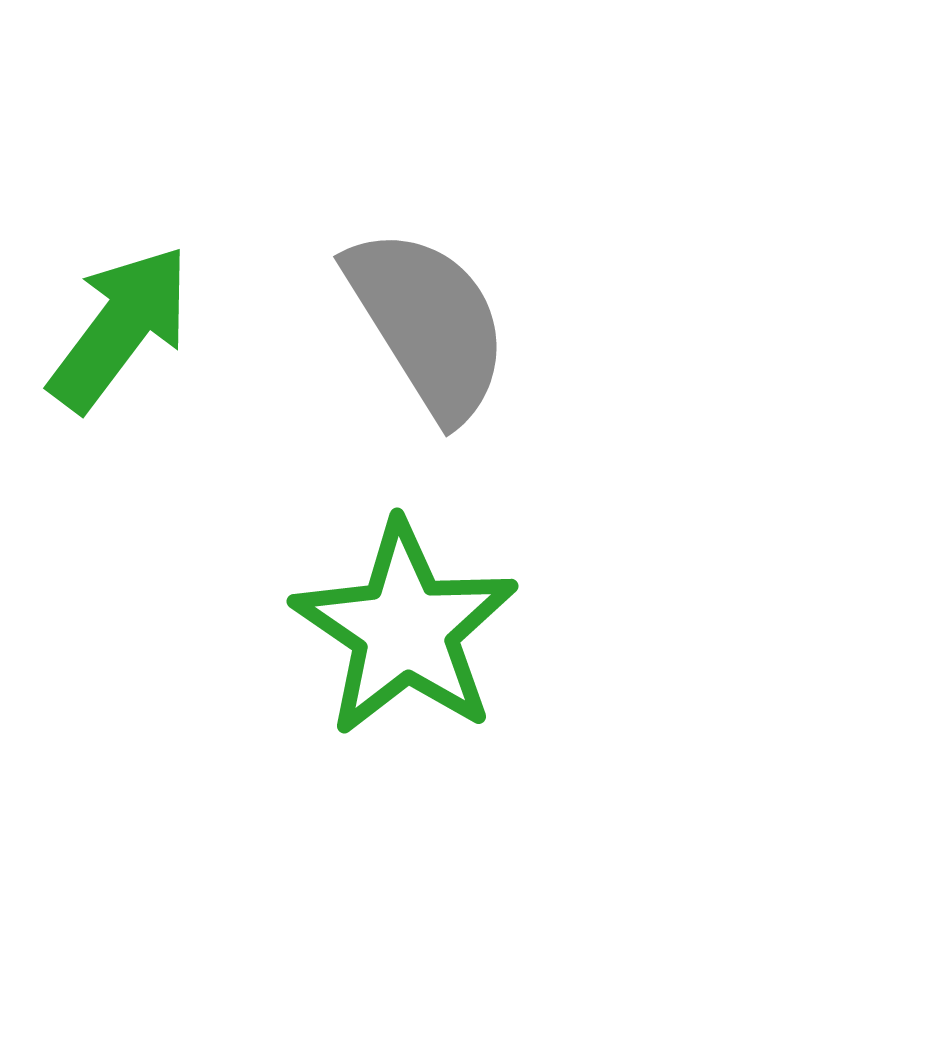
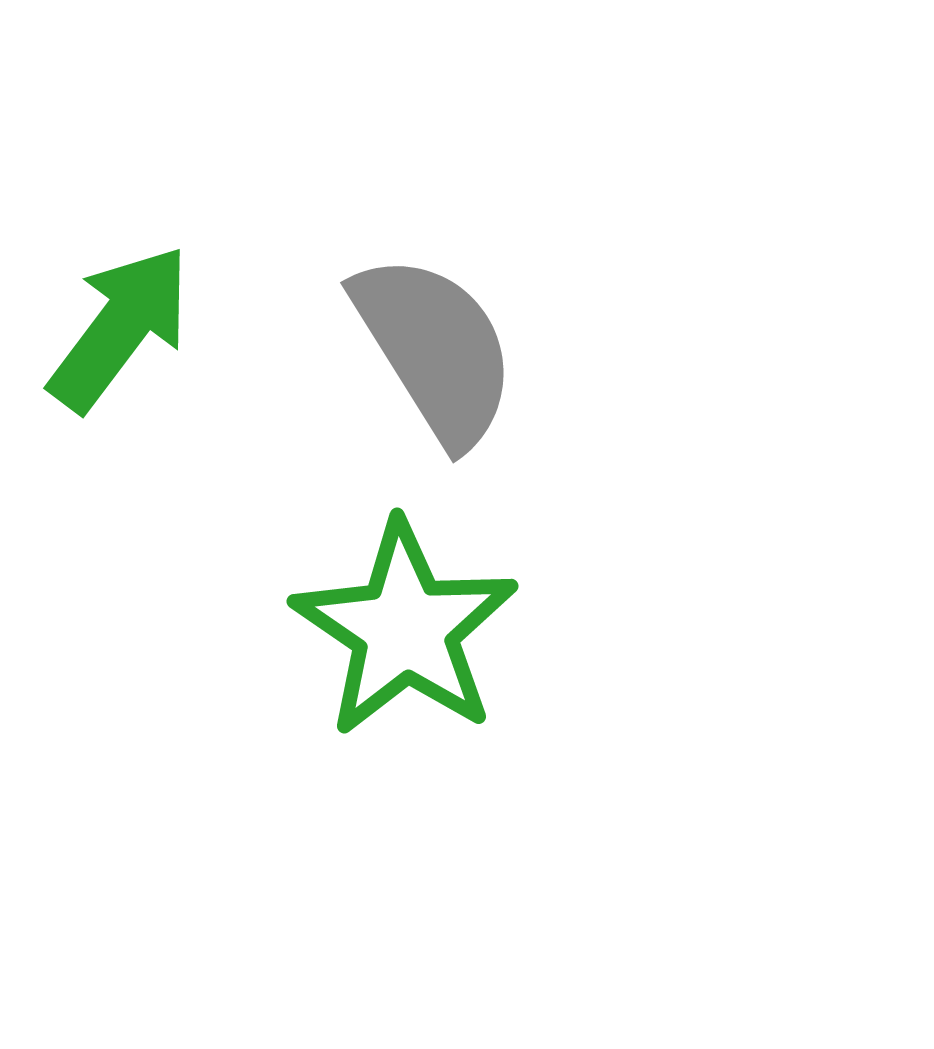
gray semicircle: moved 7 px right, 26 px down
